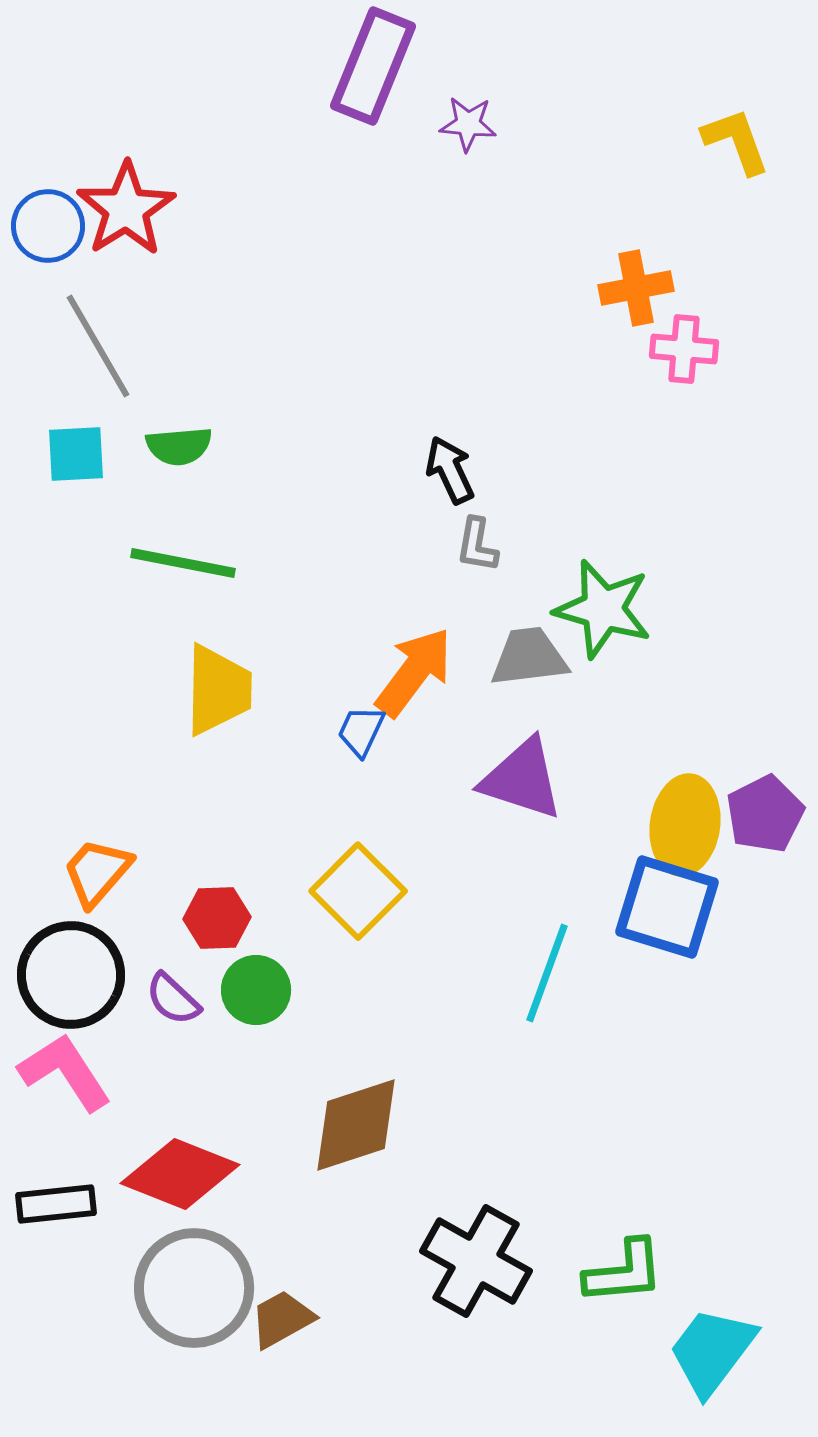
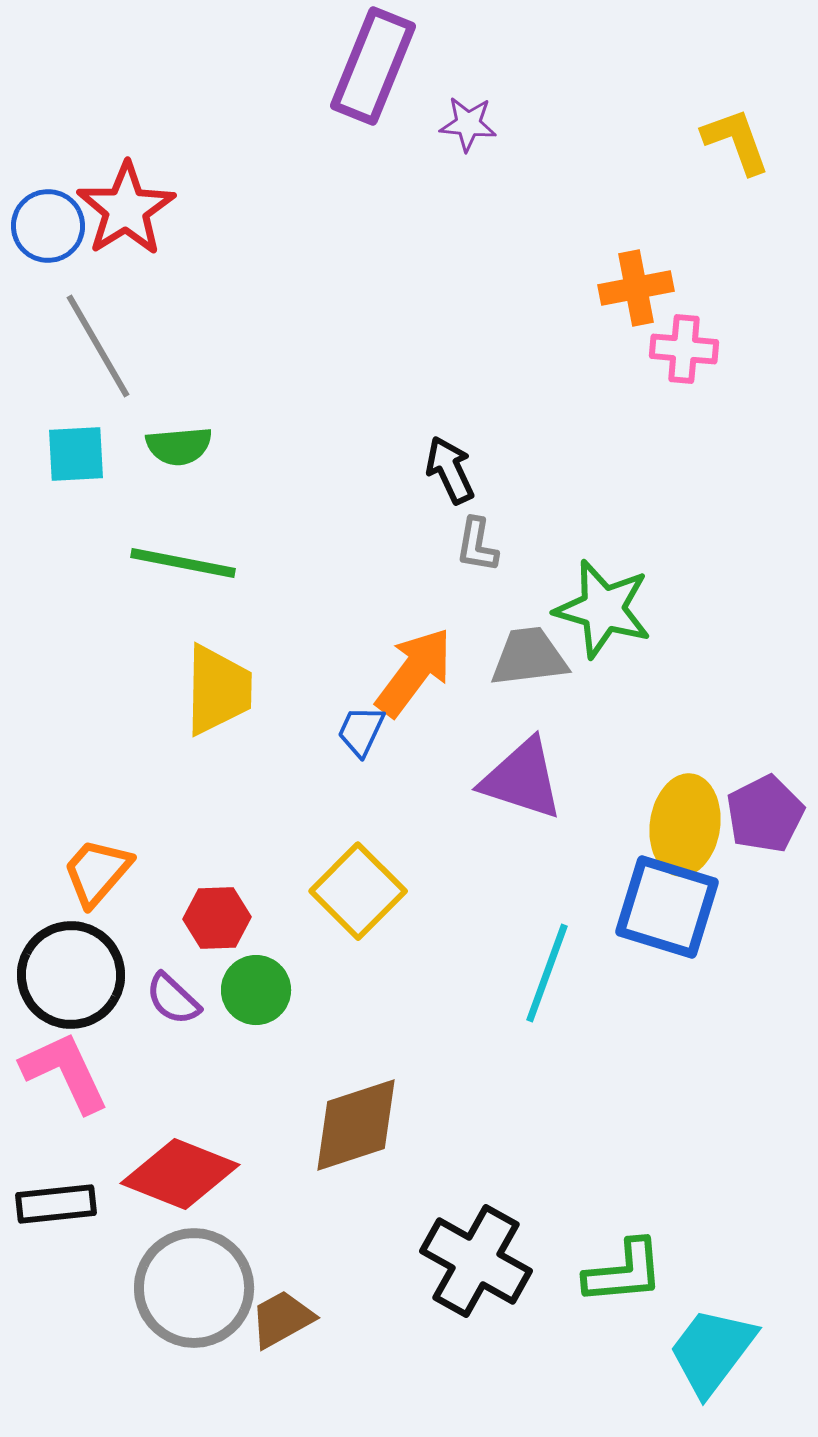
pink L-shape: rotated 8 degrees clockwise
